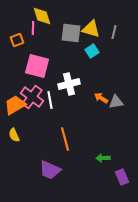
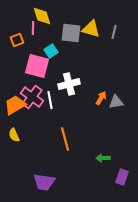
cyan square: moved 41 px left
orange arrow: rotated 88 degrees clockwise
purple trapezoid: moved 6 px left, 12 px down; rotated 15 degrees counterclockwise
purple rectangle: rotated 42 degrees clockwise
